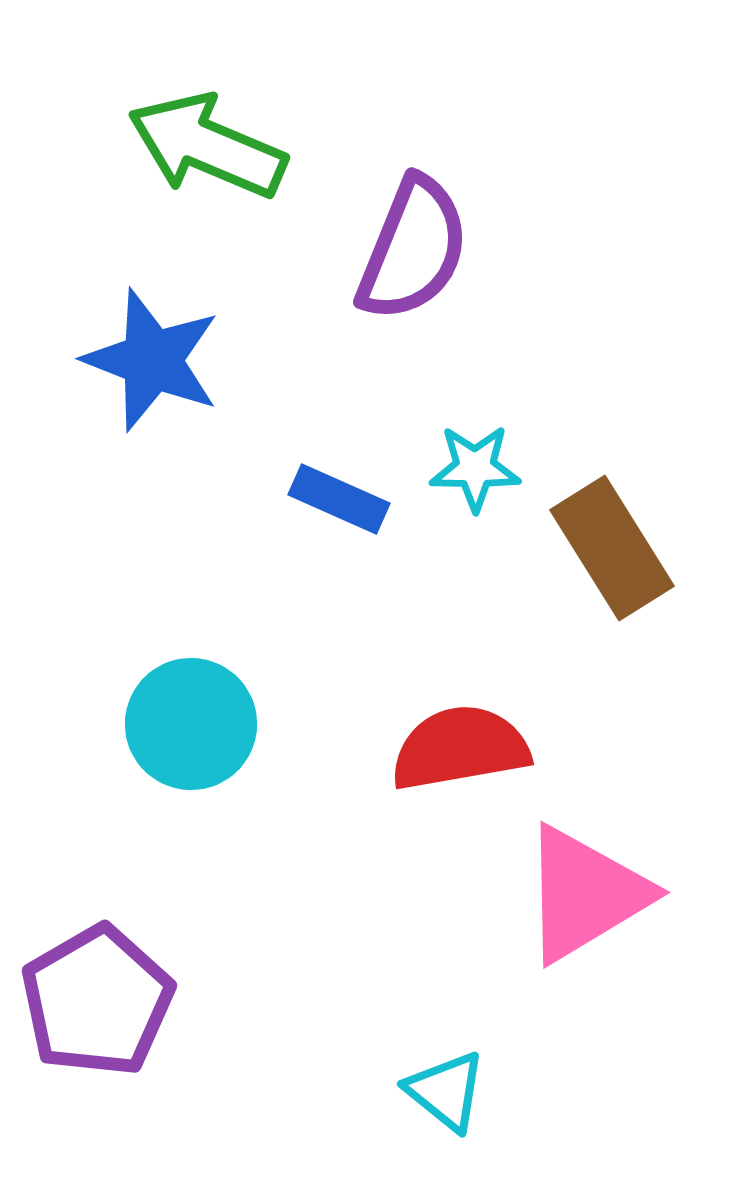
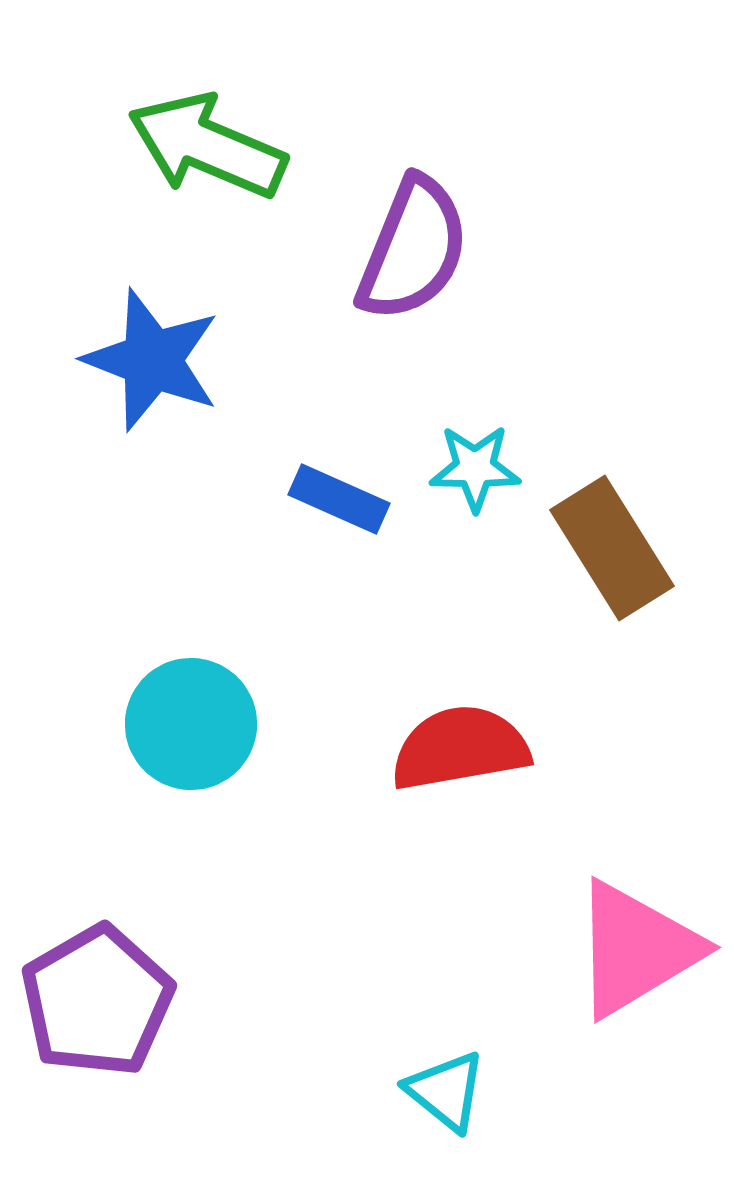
pink triangle: moved 51 px right, 55 px down
